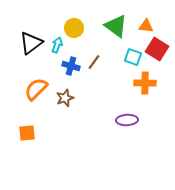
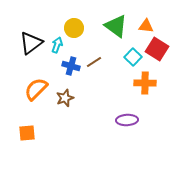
cyan square: rotated 24 degrees clockwise
brown line: rotated 21 degrees clockwise
